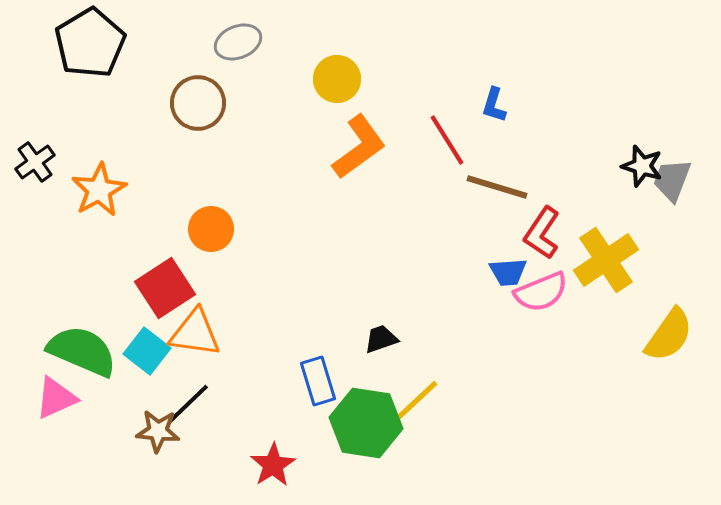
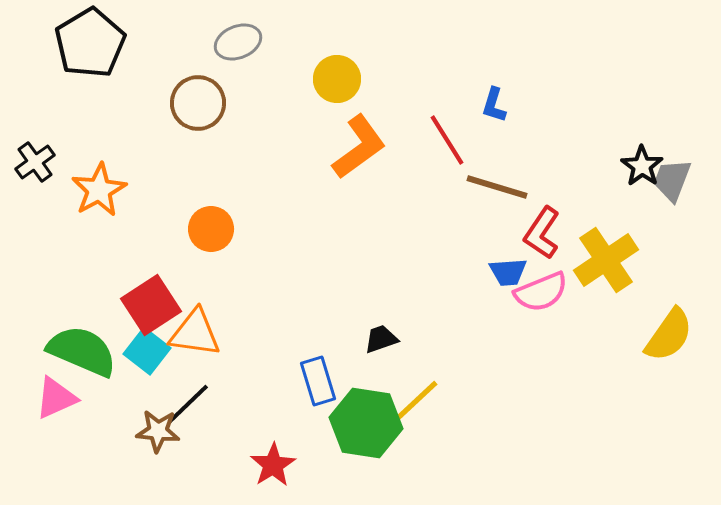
black star: rotated 18 degrees clockwise
red square: moved 14 px left, 17 px down
